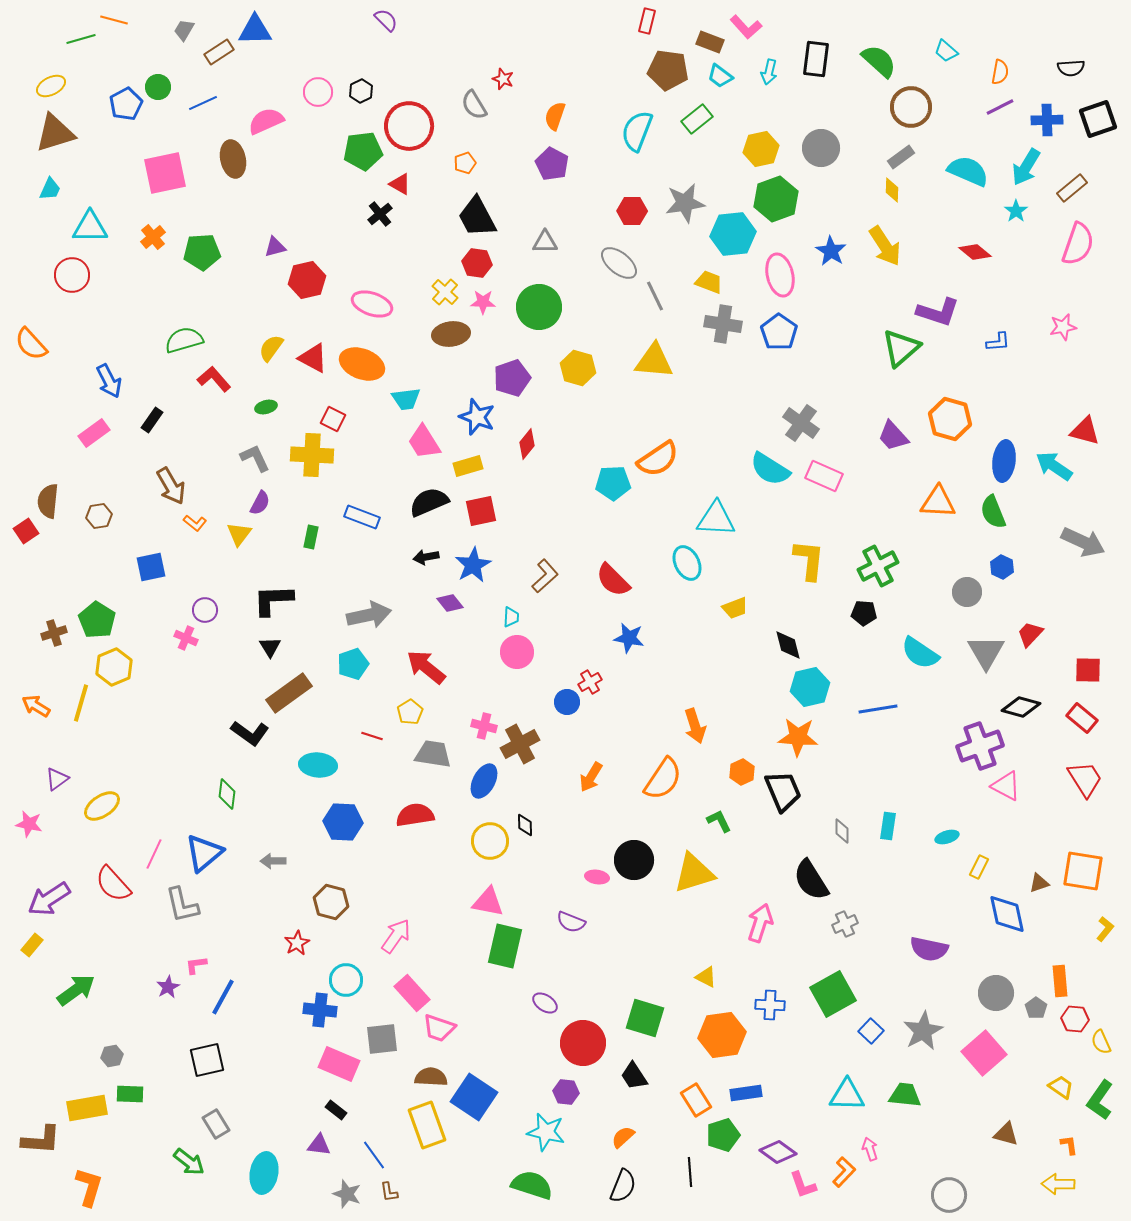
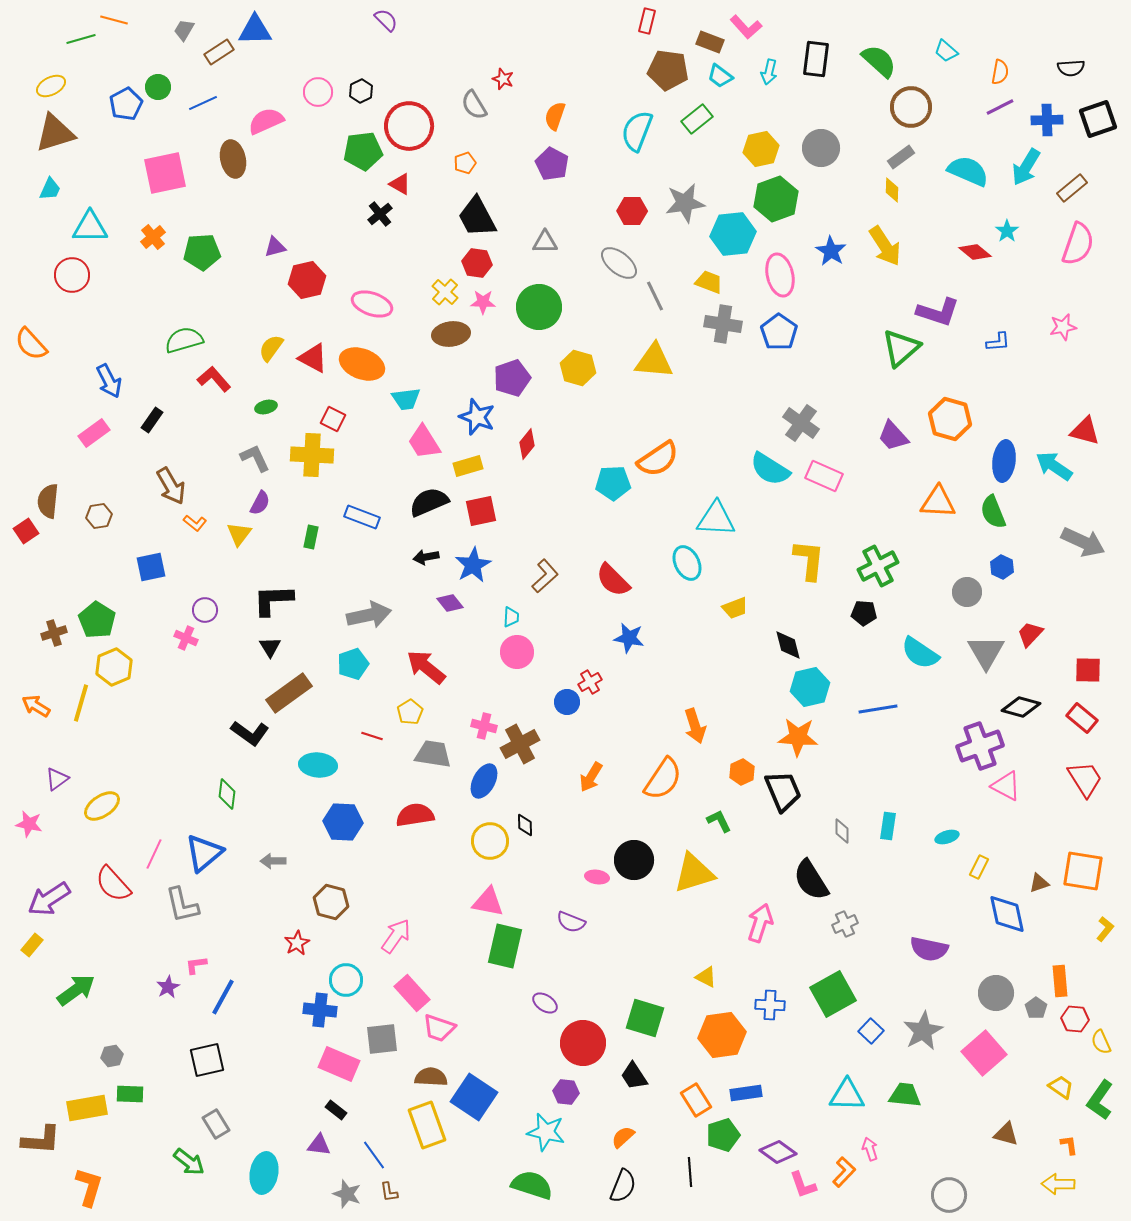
cyan star at (1016, 211): moved 9 px left, 20 px down
